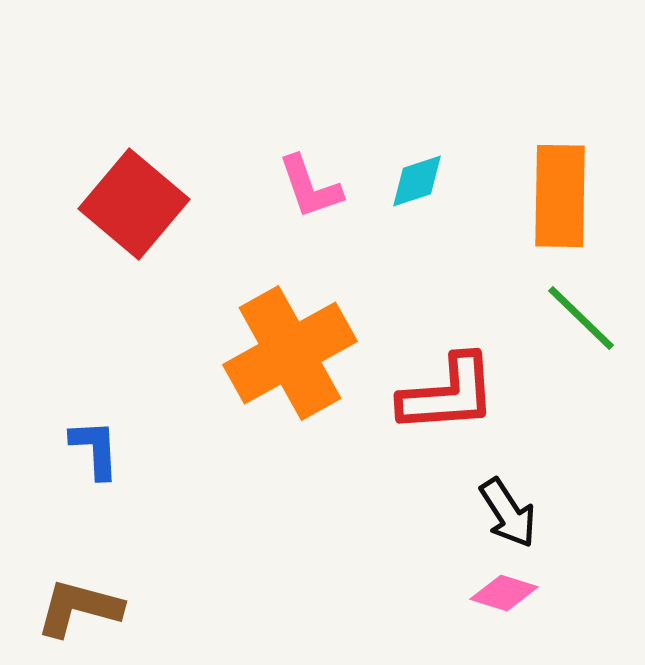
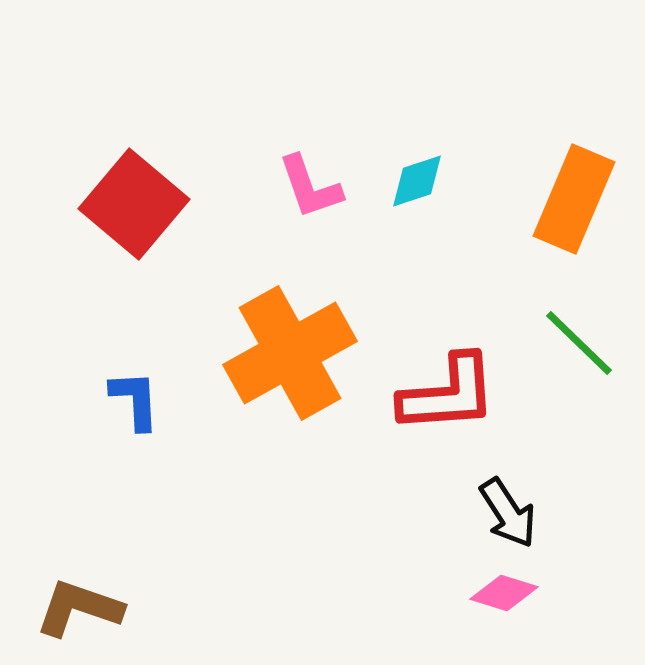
orange rectangle: moved 14 px right, 3 px down; rotated 22 degrees clockwise
green line: moved 2 px left, 25 px down
blue L-shape: moved 40 px right, 49 px up
brown L-shape: rotated 4 degrees clockwise
